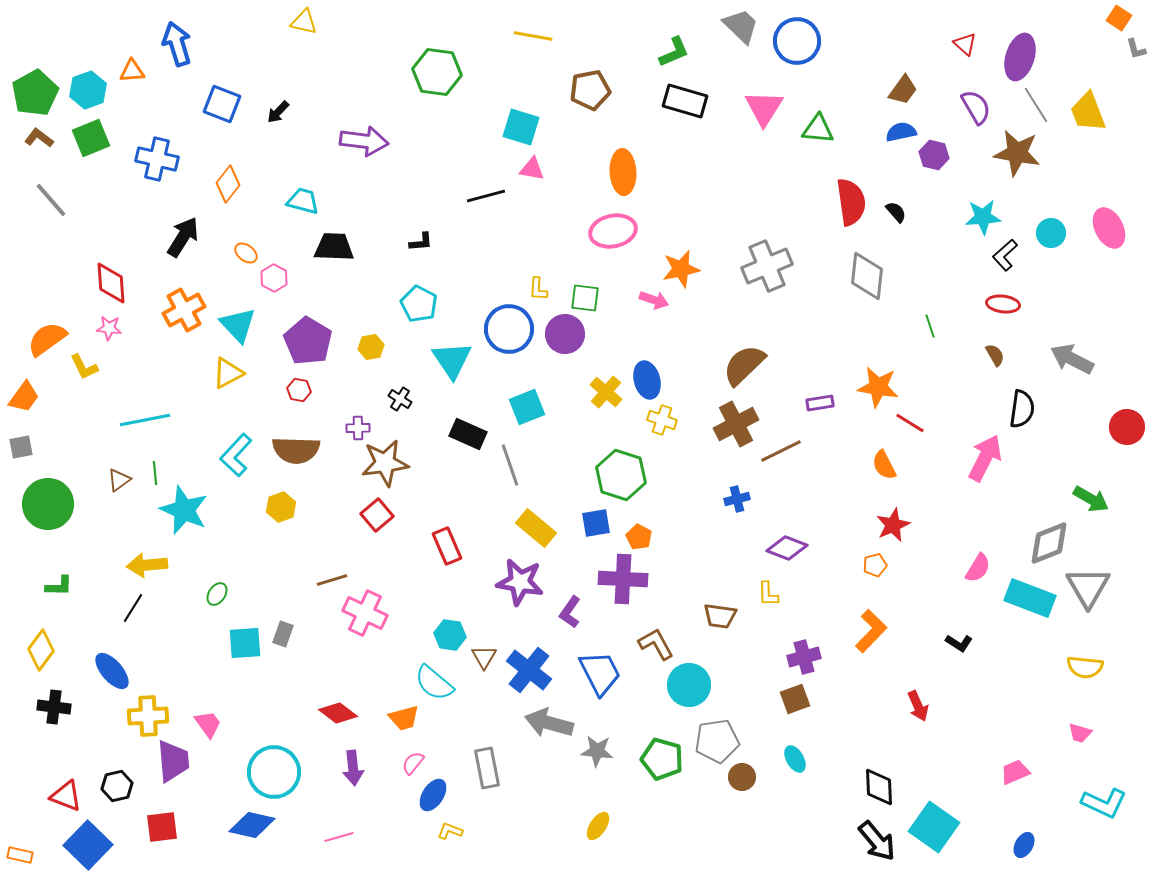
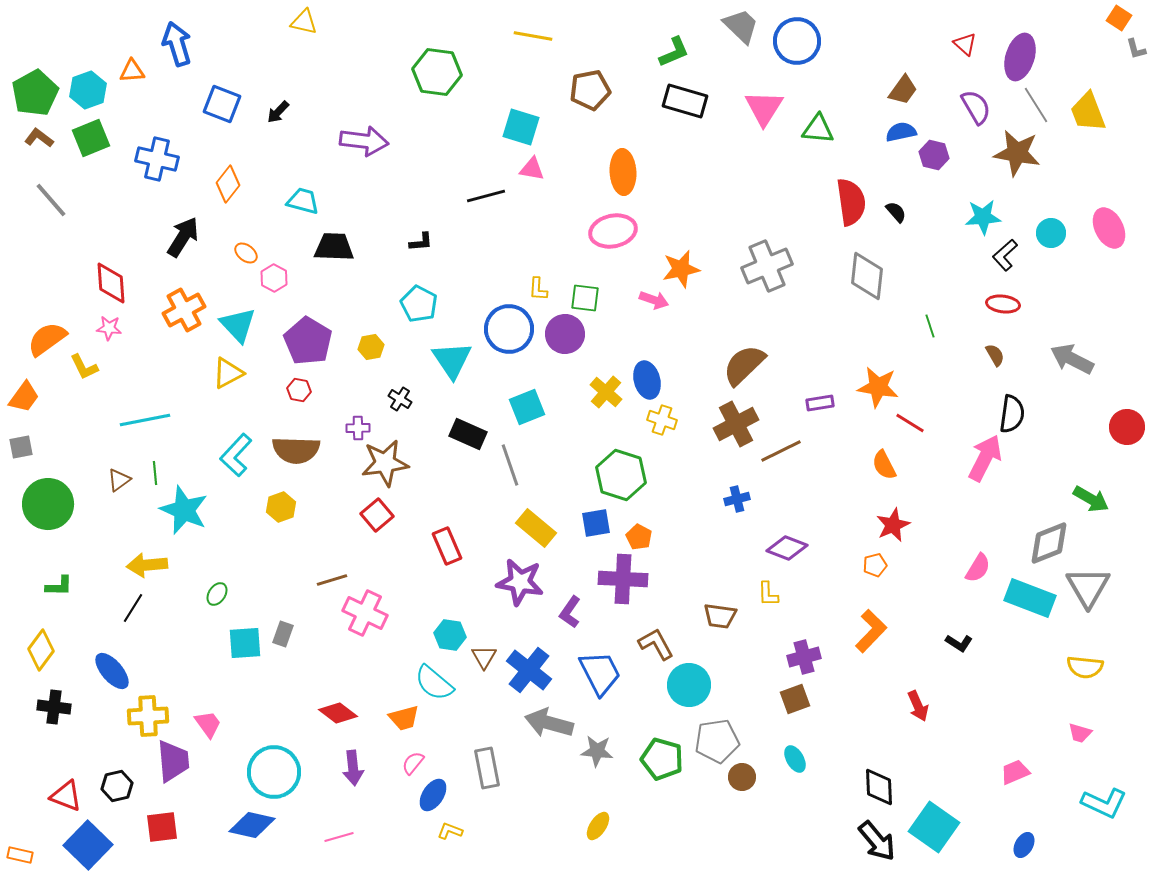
black semicircle at (1022, 409): moved 10 px left, 5 px down
